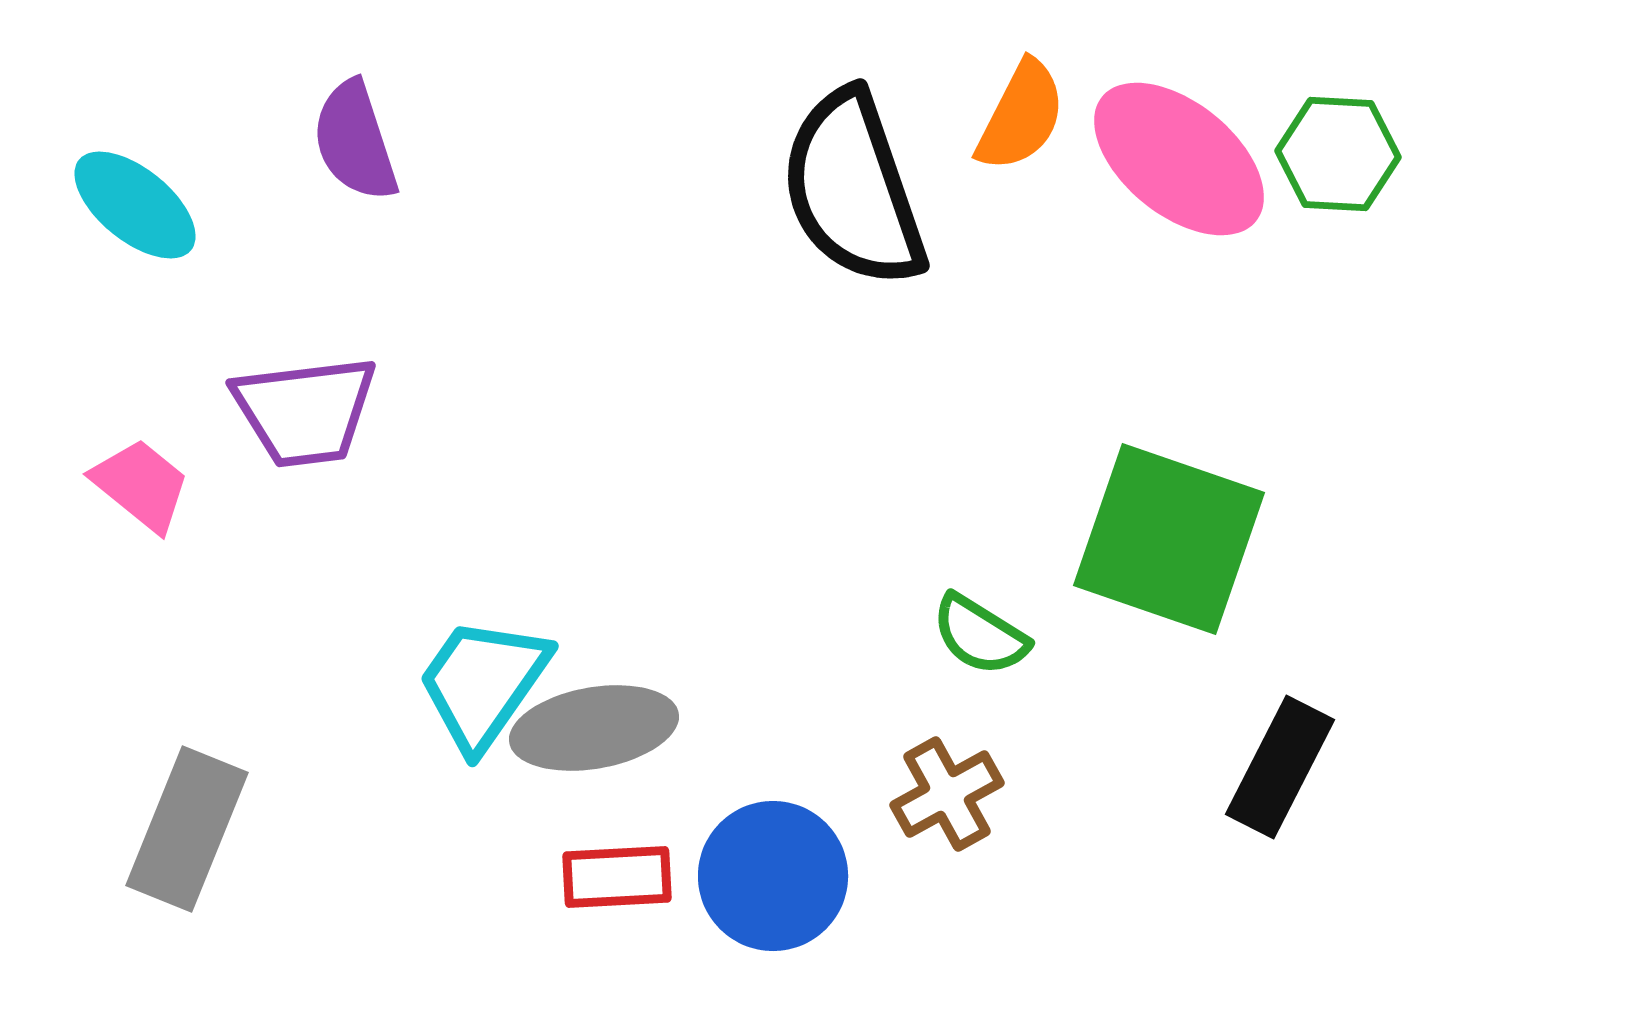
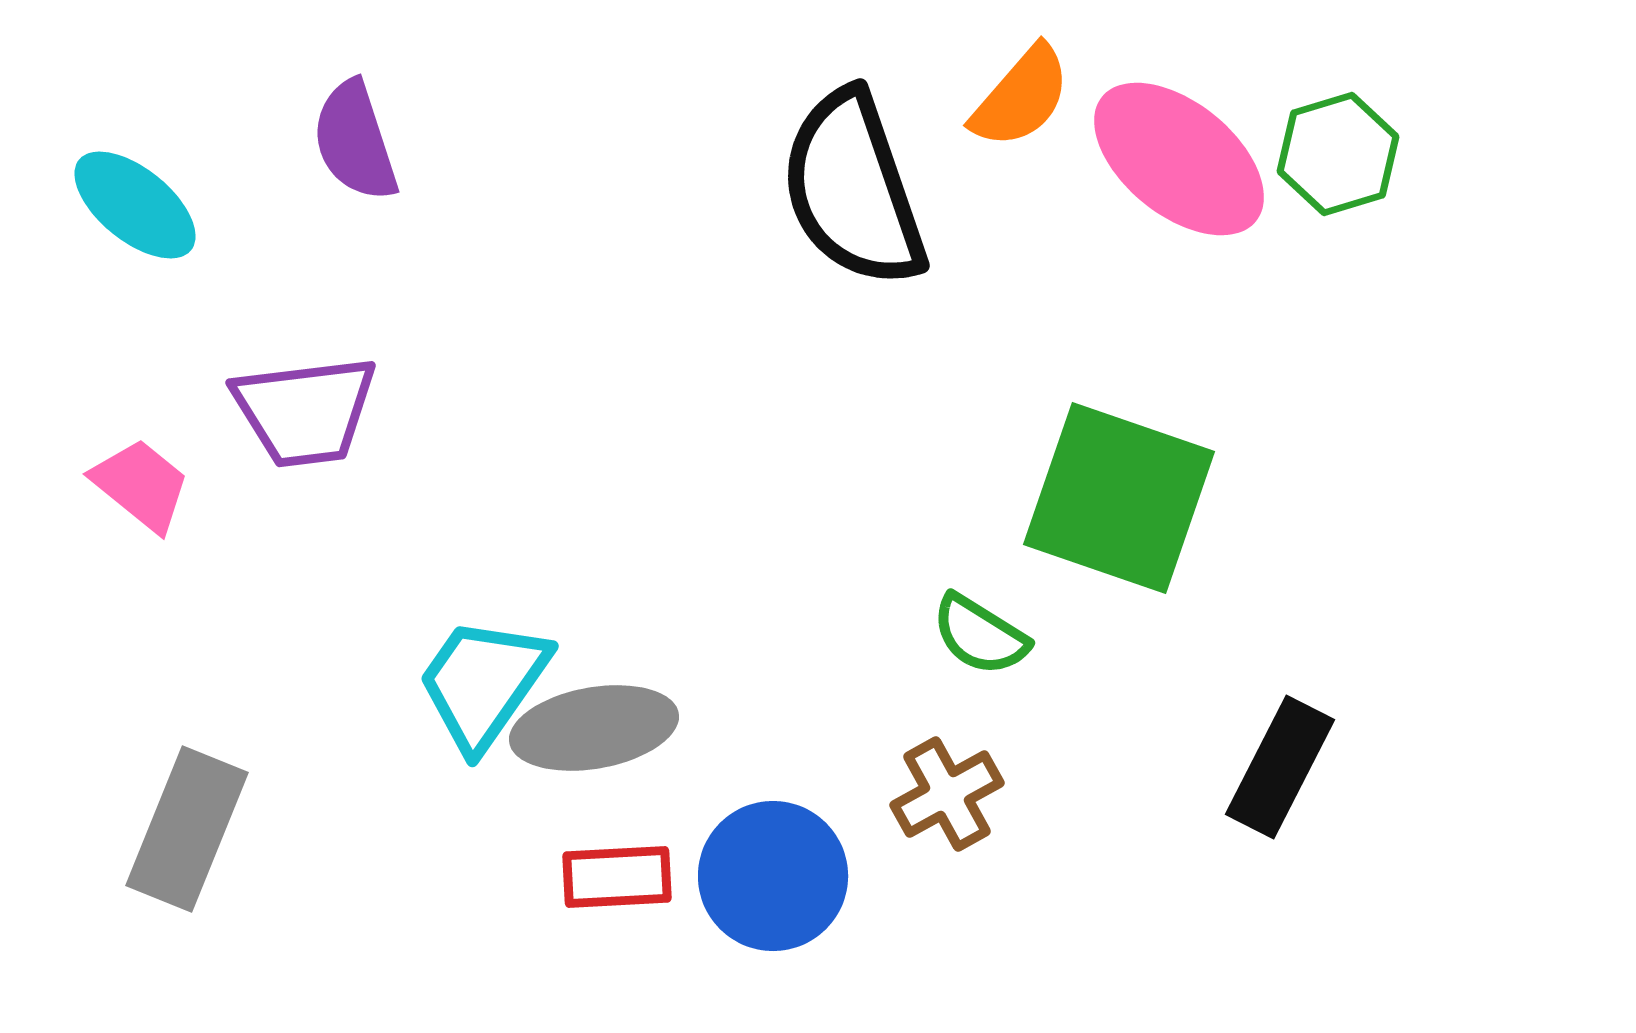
orange semicircle: moved 19 px up; rotated 14 degrees clockwise
green hexagon: rotated 20 degrees counterclockwise
green square: moved 50 px left, 41 px up
